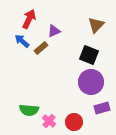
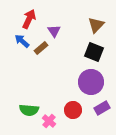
purple triangle: rotated 40 degrees counterclockwise
black square: moved 5 px right, 3 px up
purple rectangle: rotated 14 degrees counterclockwise
red circle: moved 1 px left, 12 px up
